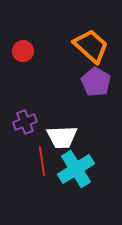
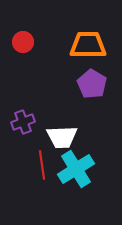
orange trapezoid: moved 3 px left, 1 px up; rotated 42 degrees counterclockwise
red circle: moved 9 px up
purple pentagon: moved 4 px left, 2 px down
purple cross: moved 2 px left
red line: moved 4 px down
